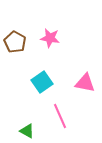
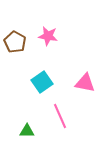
pink star: moved 2 px left, 2 px up
green triangle: rotated 28 degrees counterclockwise
